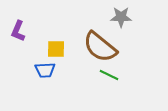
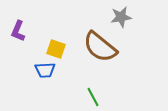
gray star: rotated 10 degrees counterclockwise
yellow square: rotated 18 degrees clockwise
green line: moved 16 px left, 22 px down; rotated 36 degrees clockwise
